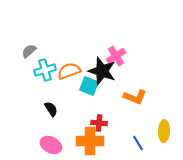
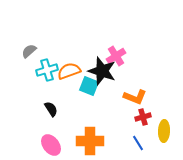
cyan cross: moved 2 px right
red cross: moved 44 px right, 6 px up; rotated 21 degrees counterclockwise
pink ellipse: rotated 25 degrees clockwise
